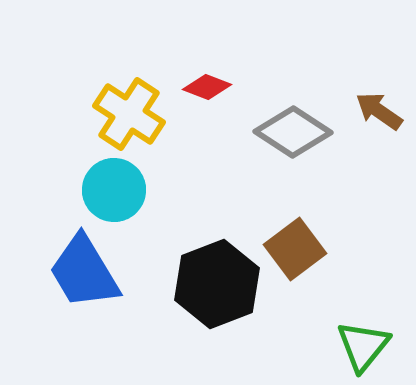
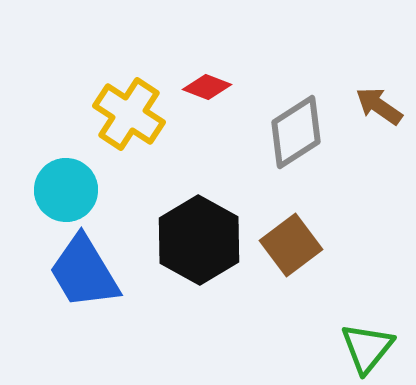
brown arrow: moved 5 px up
gray diamond: moved 3 px right; rotated 66 degrees counterclockwise
cyan circle: moved 48 px left
brown square: moved 4 px left, 4 px up
black hexagon: moved 18 px left, 44 px up; rotated 10 degrees counterclockwise
green triangle: moved 4 px right, 2 px down
